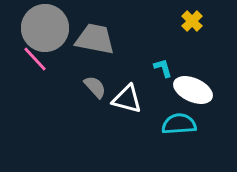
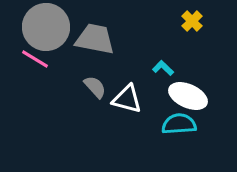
gray circle: moved 1 px right, 1 px up
pink line: rotated 16 degrees counterclockwise
cyan L-shape: rotated 30 degrees counterclockwise
white ellipse: moved 5 px left, 6 px down
